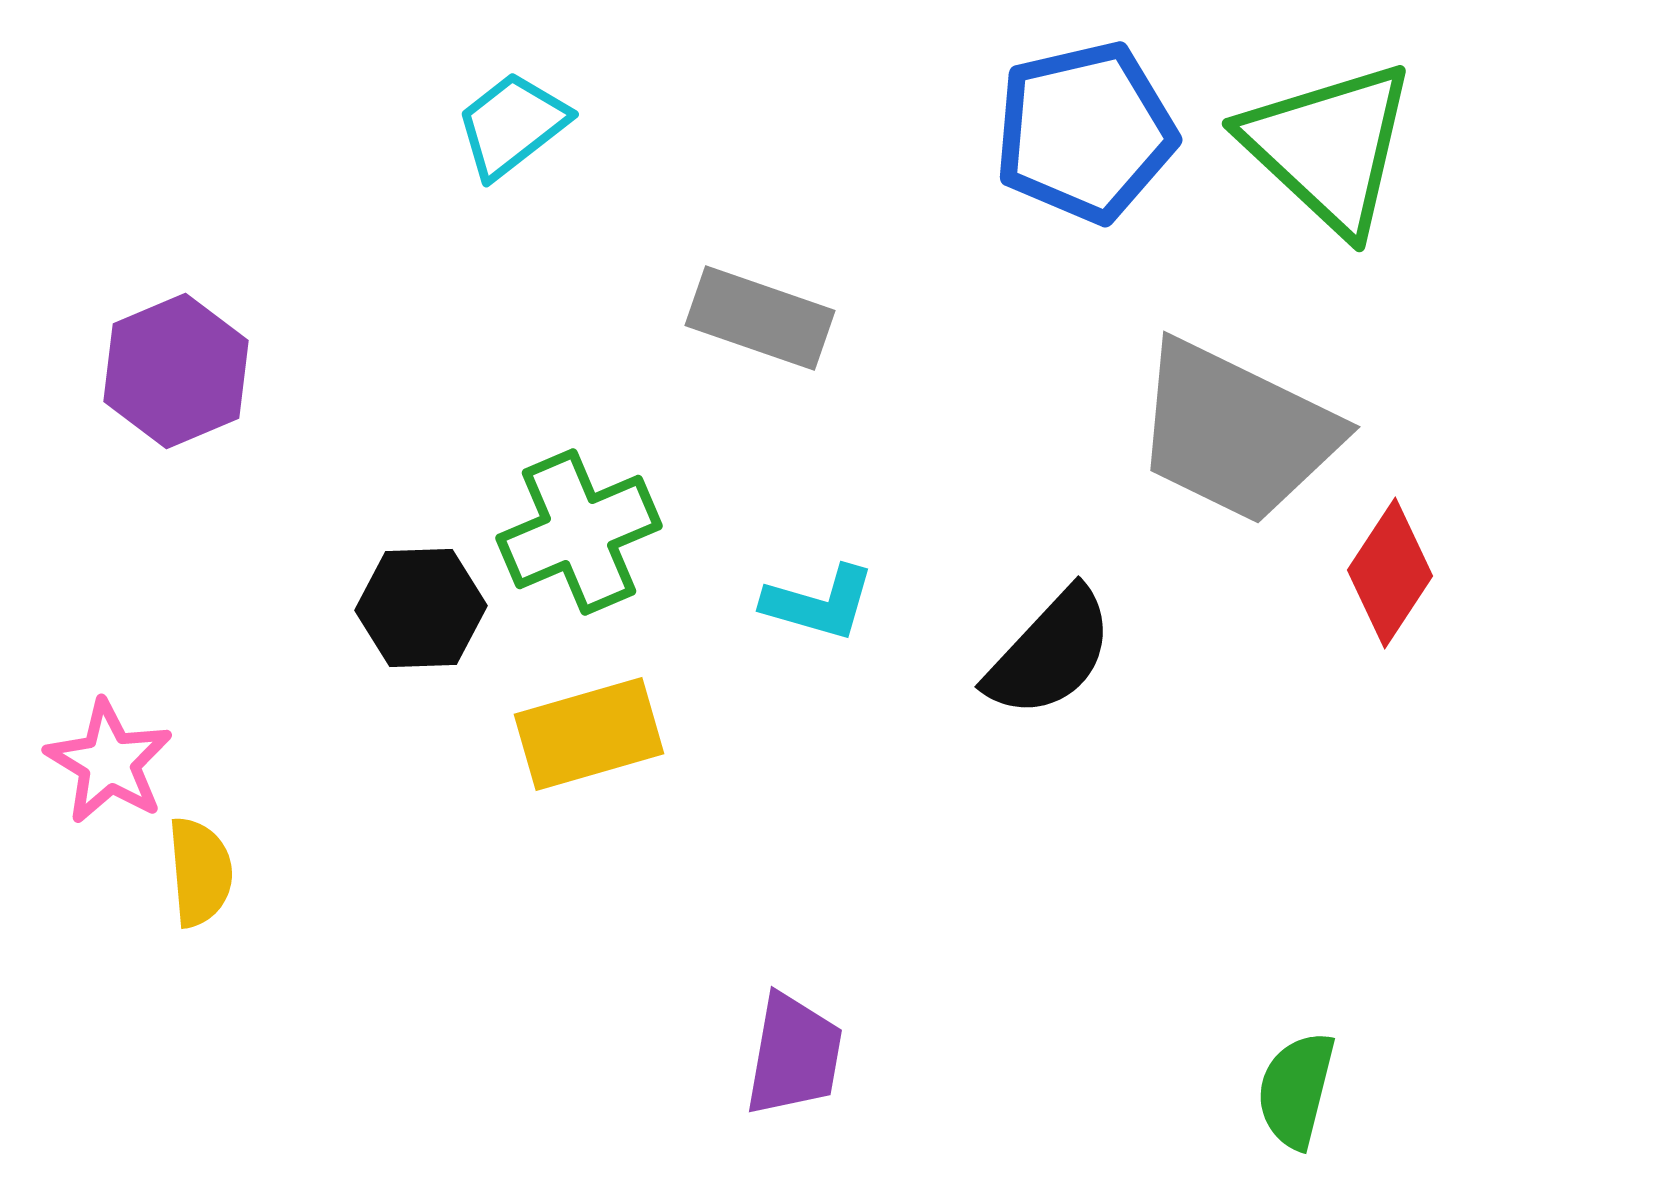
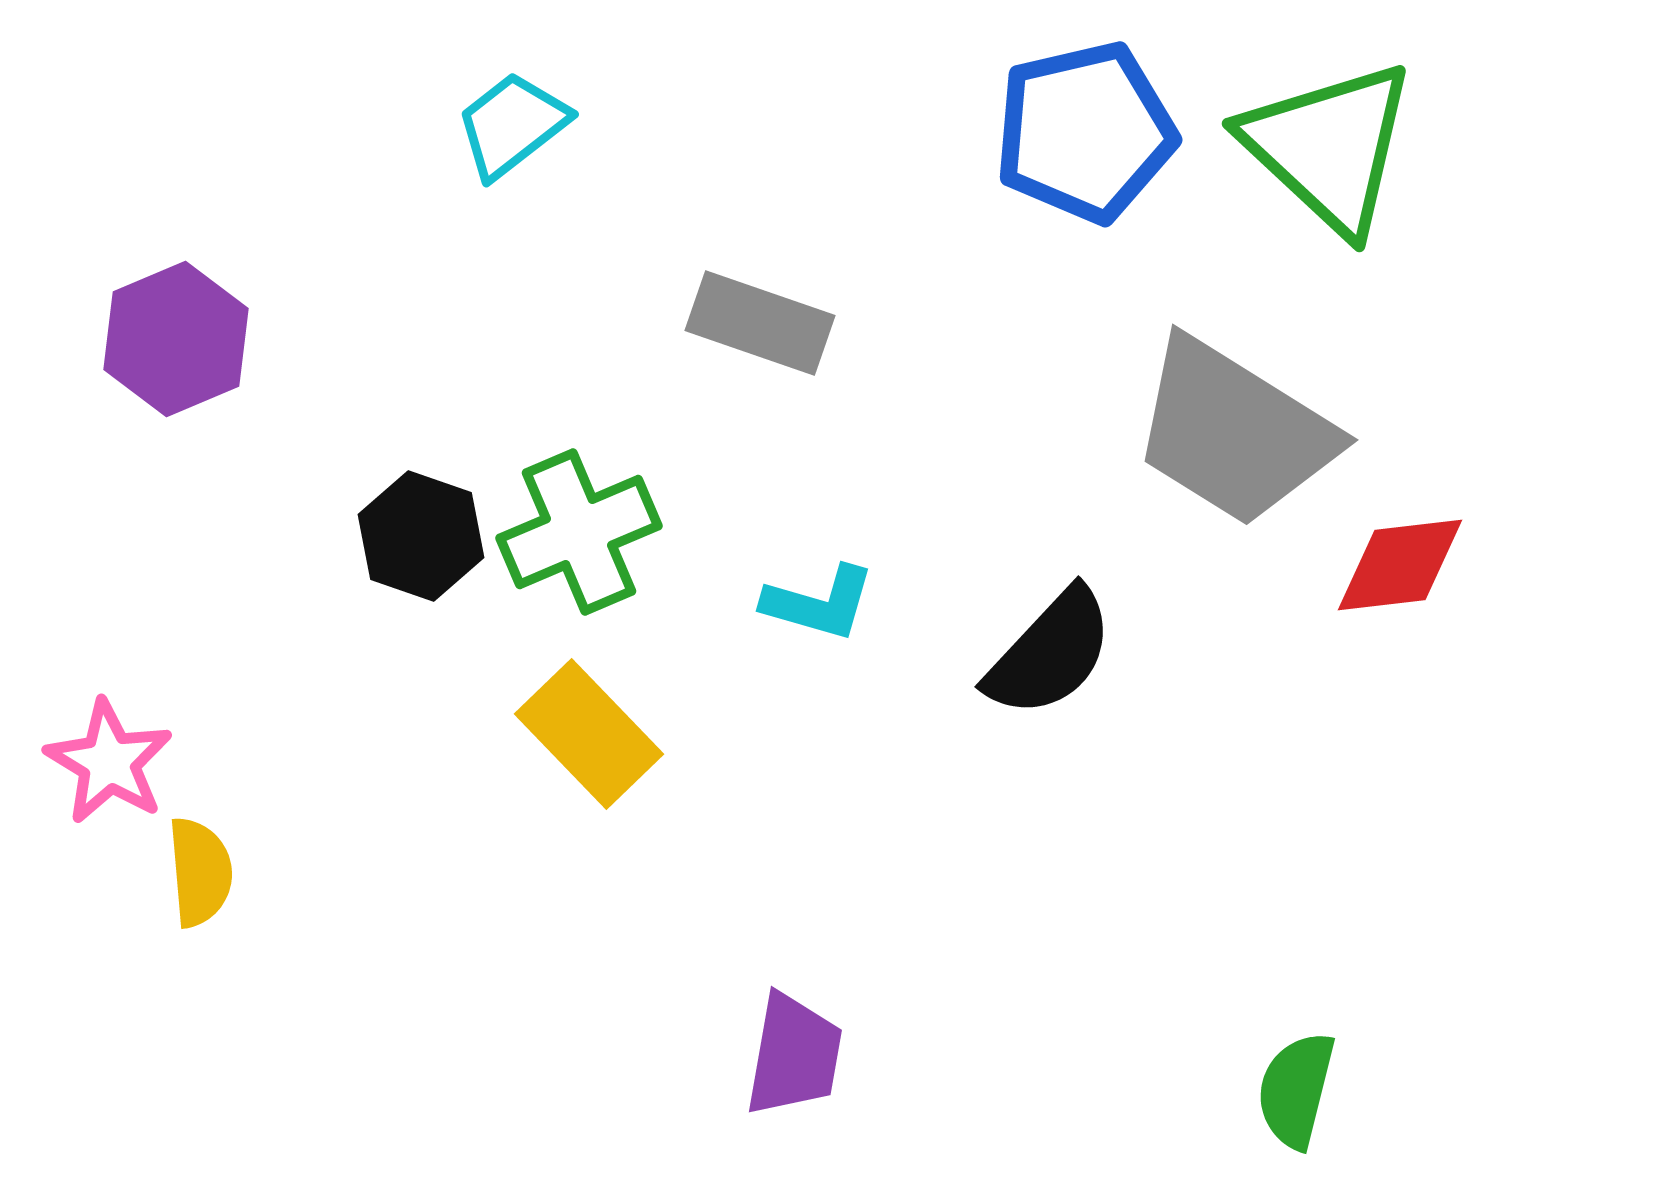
gray rectangle: moved 5 px down
purple hexagon: moved 32 px up
gray trapezoid: moved 2 px left; rotated 6 degrees clockwise
red diamond: moved 10 px right, 8 px up; rotated 50 degrees clockwise
black hexagon: moved 72 px up; rotated 21 degrees clockwise
yellow rectangle: rotated 62 degrees clockwise
